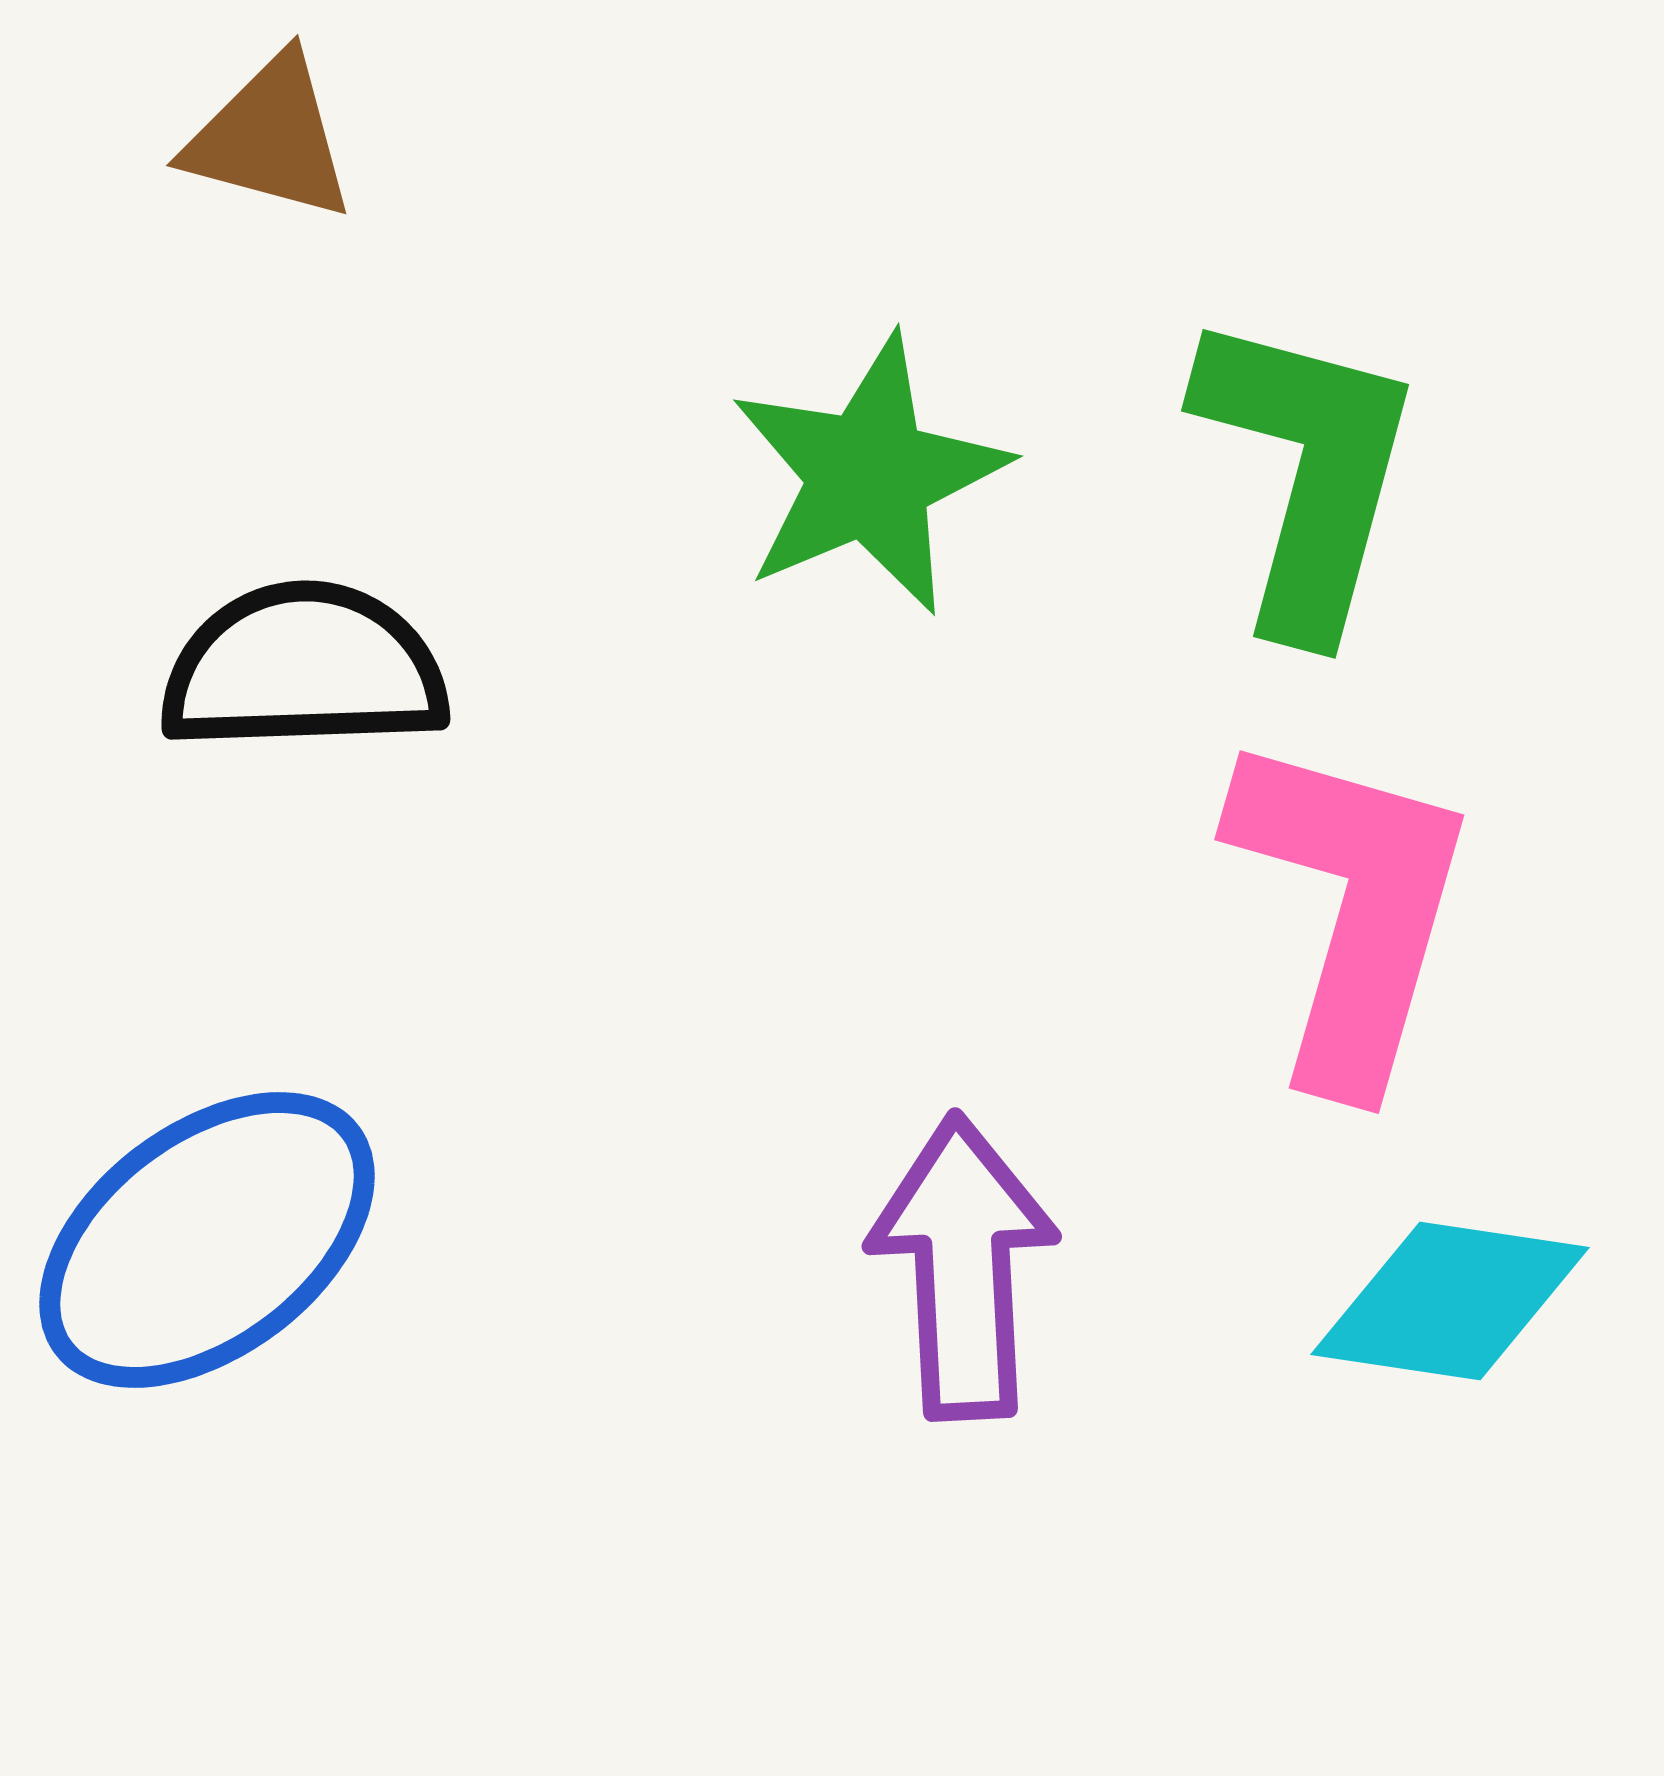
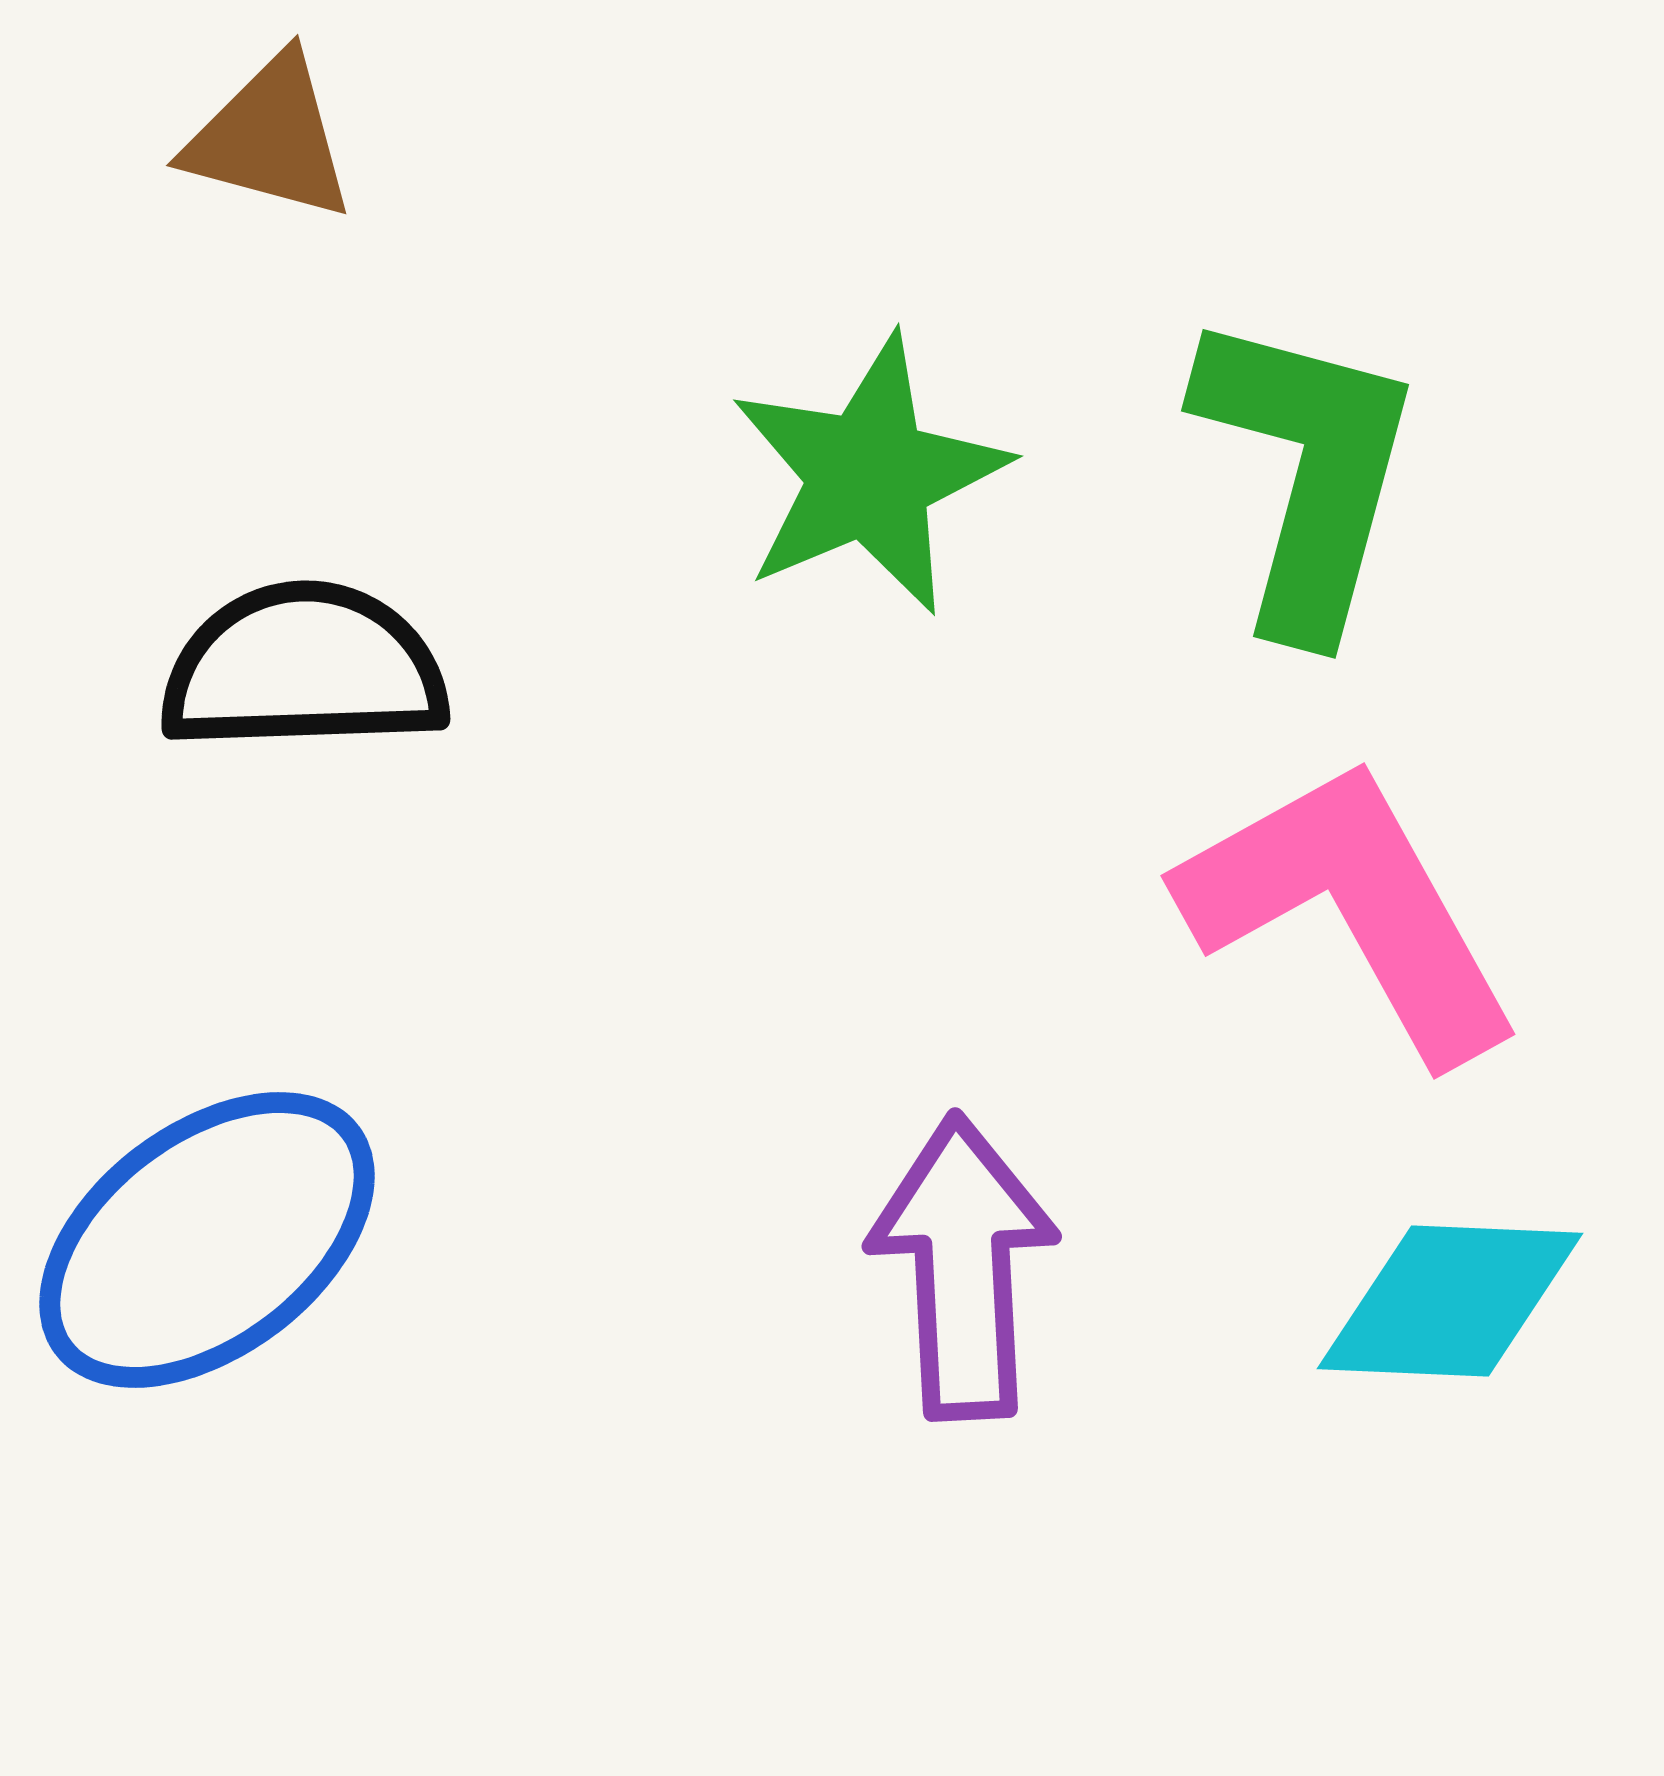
pink L-shape: rotated 45 degrees counterclockwise
cyan diamond: rotated 6 degrees counterclockwise
